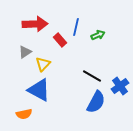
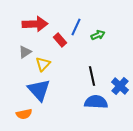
blue line: rotated 12 degrees clockwise
black line: rotated 48 degrees clockwise
blue cross: rotated 12 degrees counterclockwise
blue triangle: rotated 20 degrees clockwise
blue semicircle: rotated 115 degrees counterclockwise
